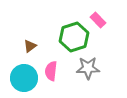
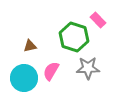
green hexagon: rotated 24 degrees counterclockwise
brown triangle: rotated 24 degrees clockwise
pink semicircle: rotated 24 degrees clockwise
